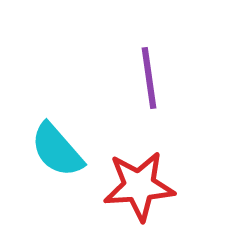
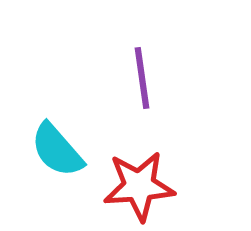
purple line: moved 7 px left
